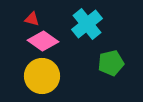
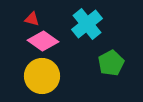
green pentagon: rotated 15 degrees counterclockwise
